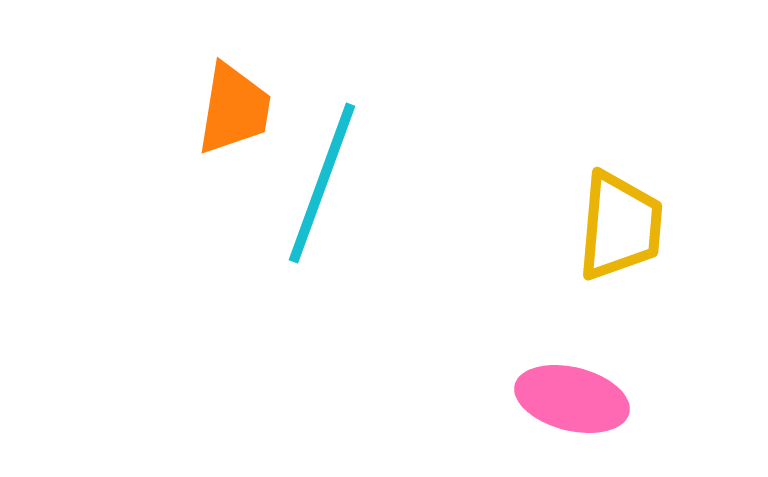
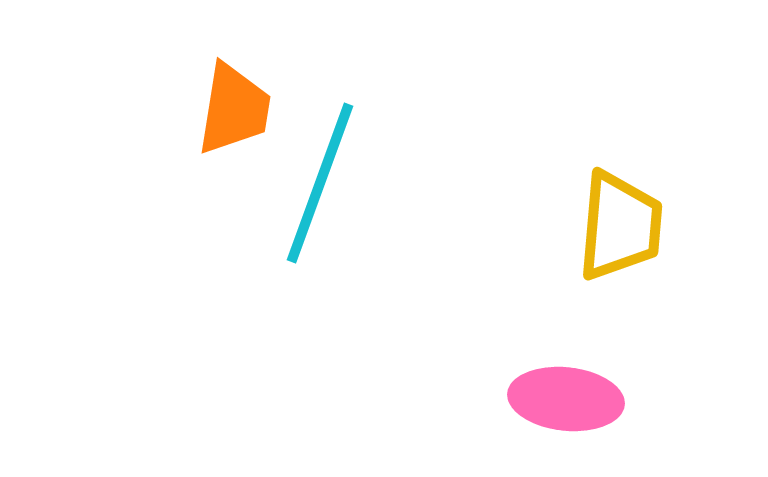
cyan line: moved 2 px left
pink ellipse: moved 6 px left; rotated 8 degrees counterclockwise
